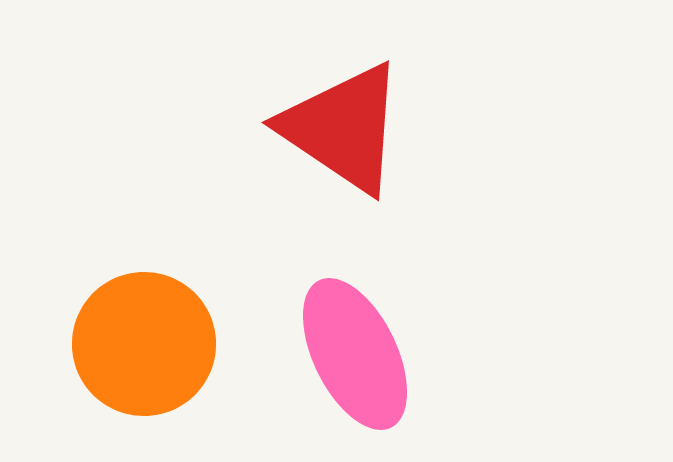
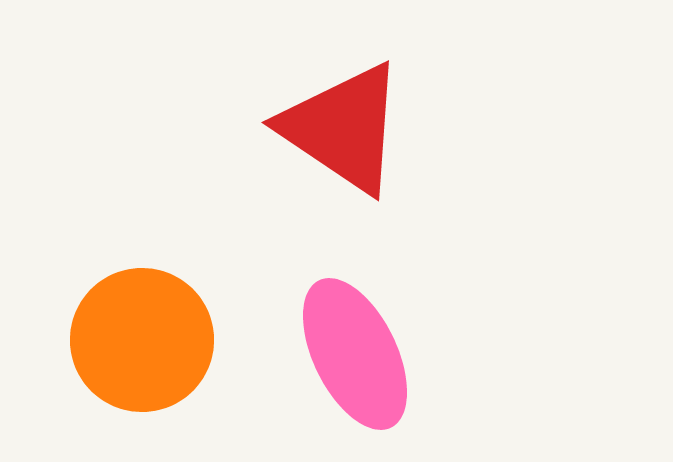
orange circle: moved 2 px left, 4 px up
